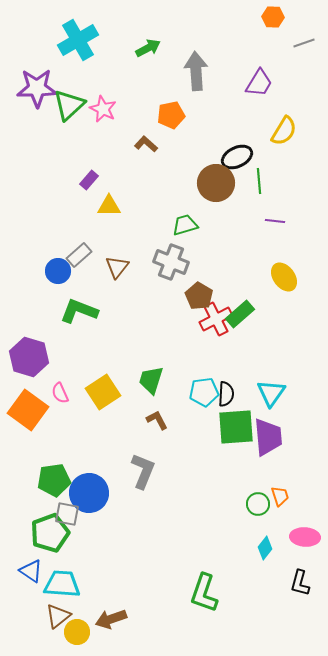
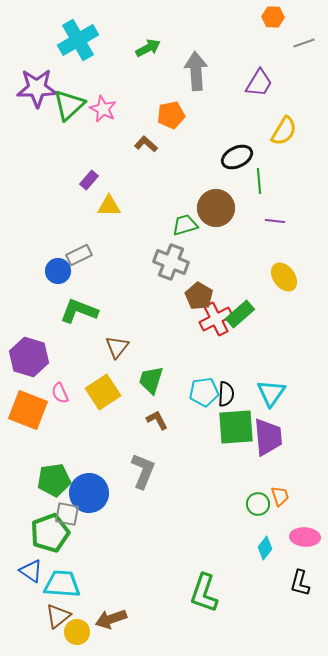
brown circle at (216, 183): moved 25 px down
gray rectangle at (79, 255): rotated 15 degrees clockwise
brown triangle at (117, 267): moved 80 px down
orange square at (28, 410): rotated 15 degrees counterclockwise
